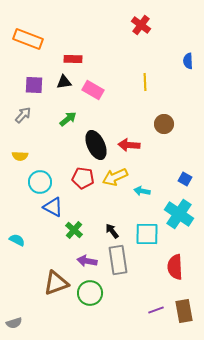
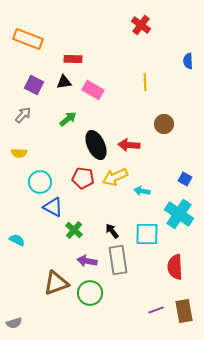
purple square: rotated 24 degrees clockwise
yellow semicircle: moved 1 px left, 3 px up
